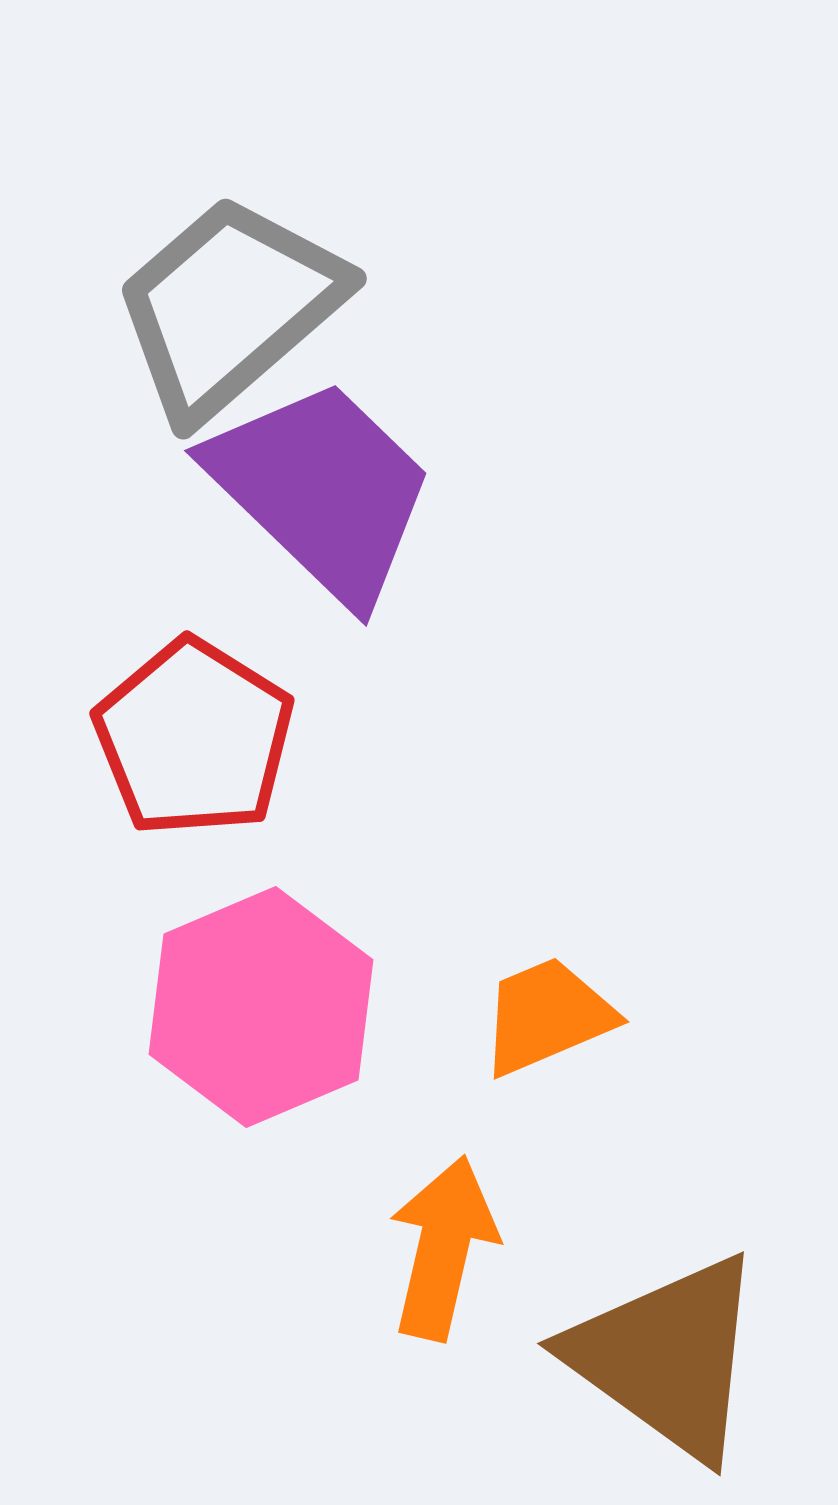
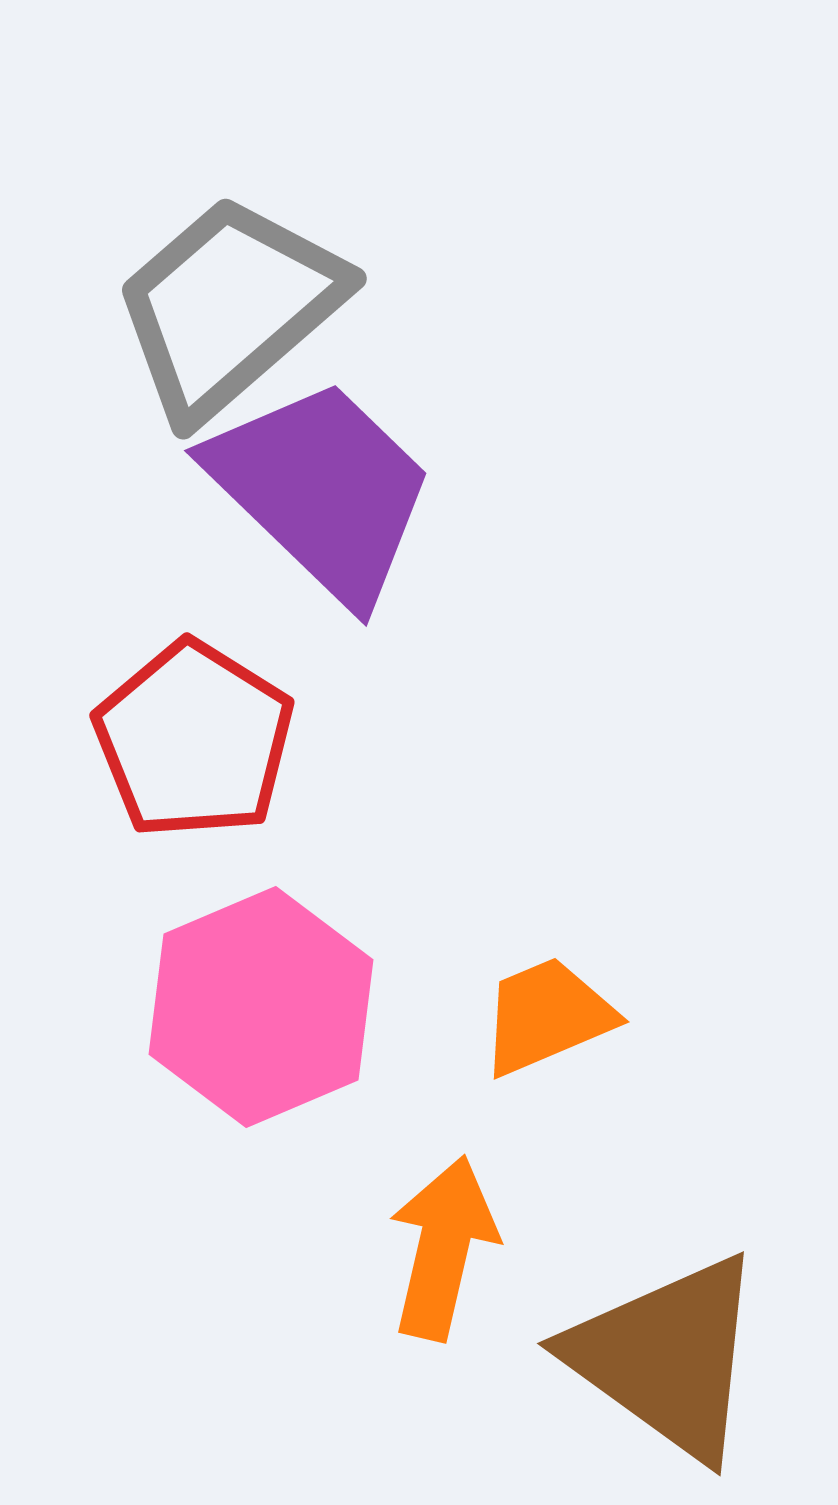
red pentagon: moved 2 px down
